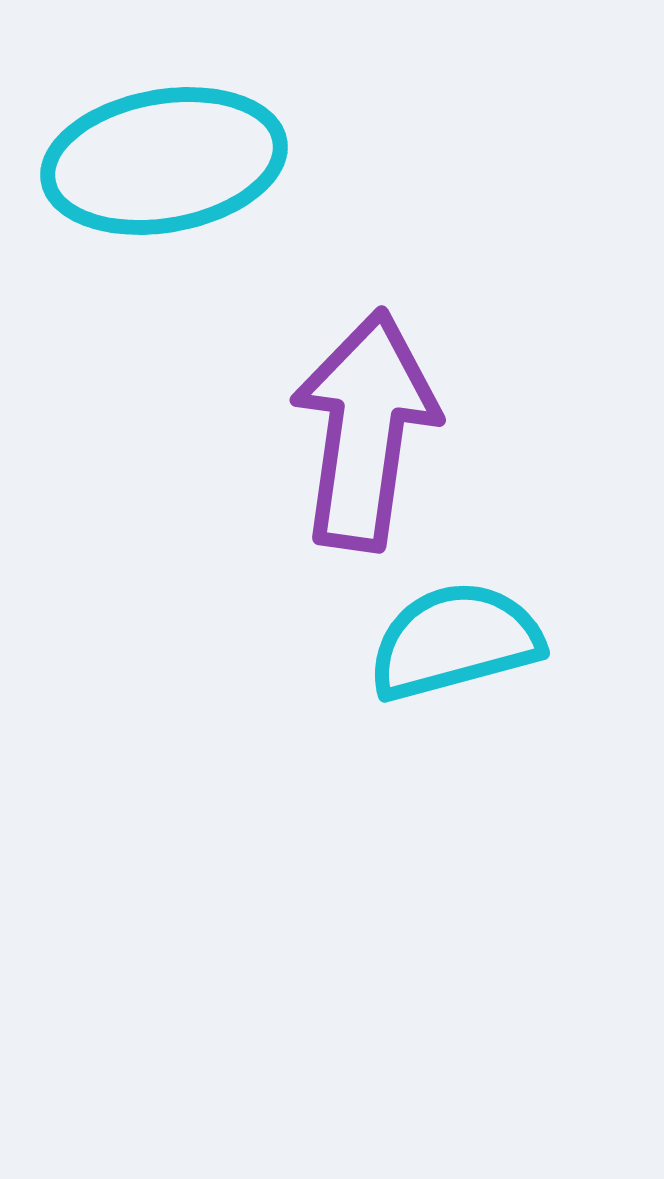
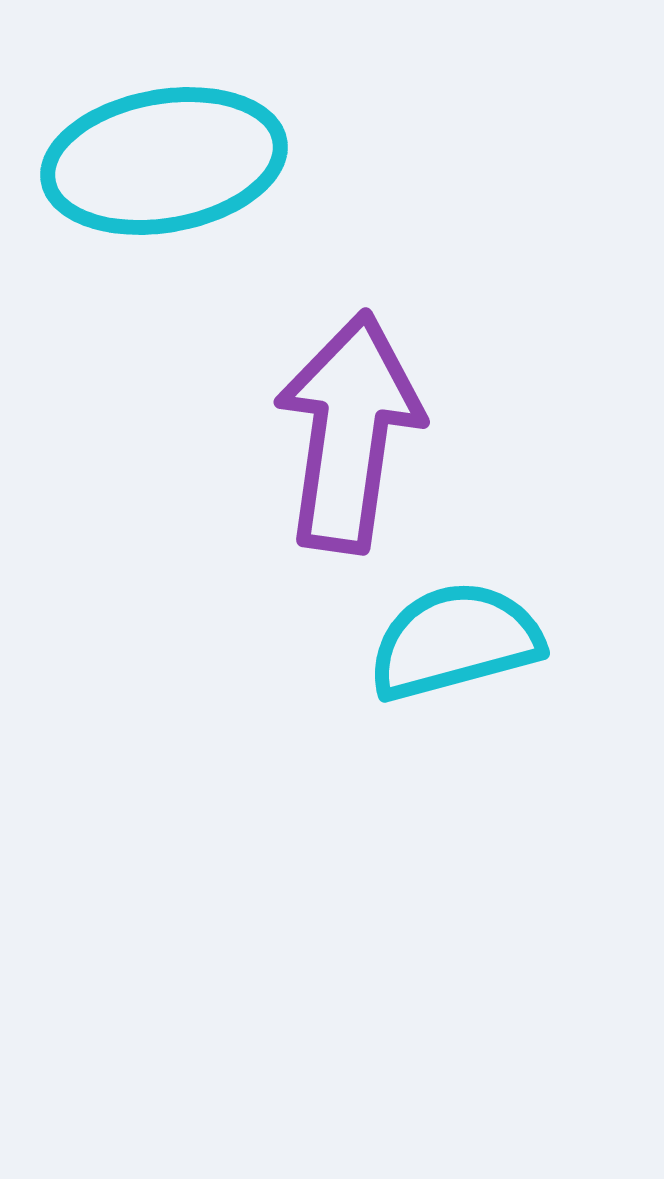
purple arrow: moved 16 px left, 2 px down
